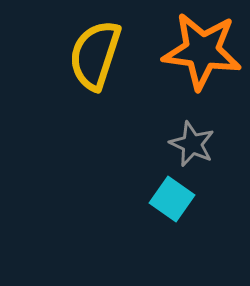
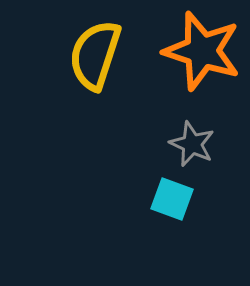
orange star: rotated 10 degrees clockwise
cyan square: rotated 15 degrees counterclockwise
